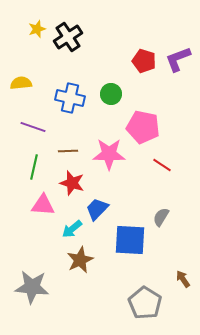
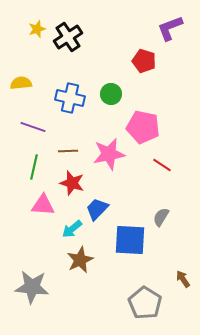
purple L-shape: moved 8 px left, 31 px up
pink star: rotated 12 degrees counterclockwise
